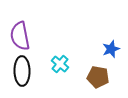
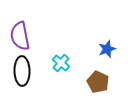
blue star: moved 4 px left
cyan cross: moved 1 px right, 1 px up
brown pentagon: moved 5 px down; rotated 15 degrees clockwise
